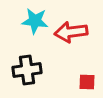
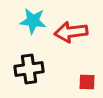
cyan star: moved 2 px left
black cross: moved 2 px right, 1 px up
